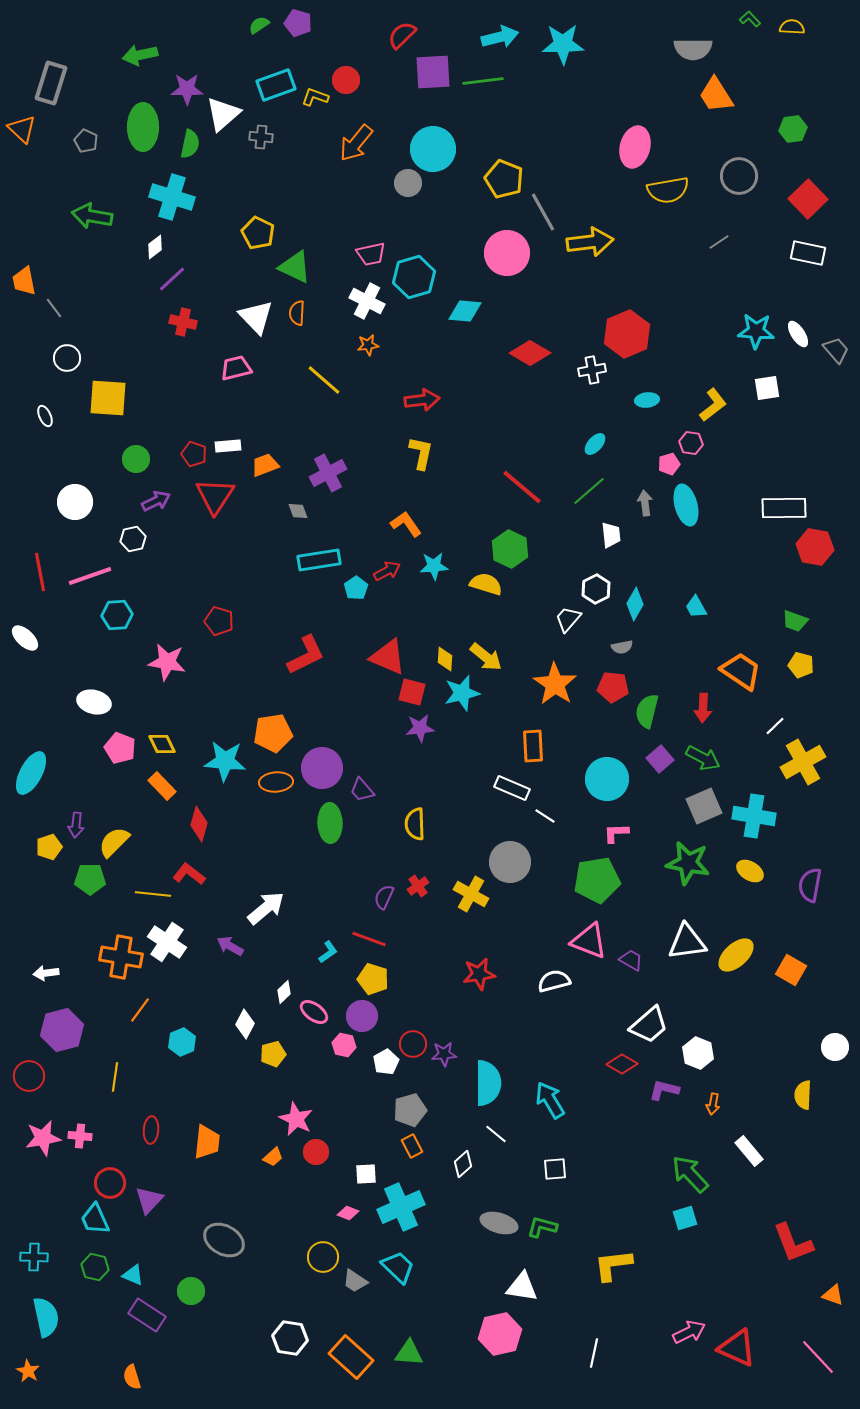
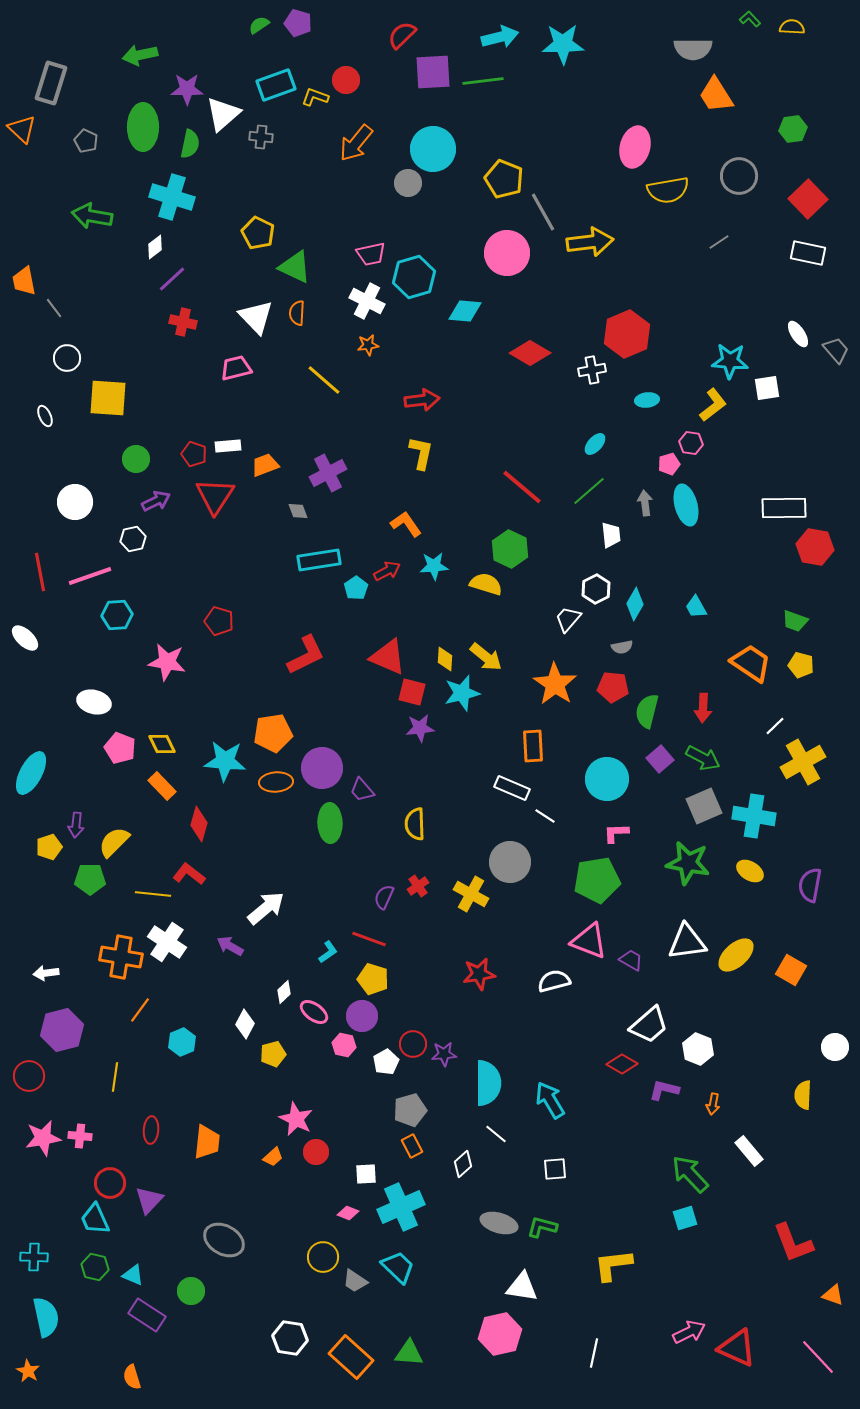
cyan star at (756, 331): moved 26 px left, 30 px down
orange trapezoid at (741, 671): moved 10 px right, 8 px up
white hexagon at (698, 1053): moved 4 px up
